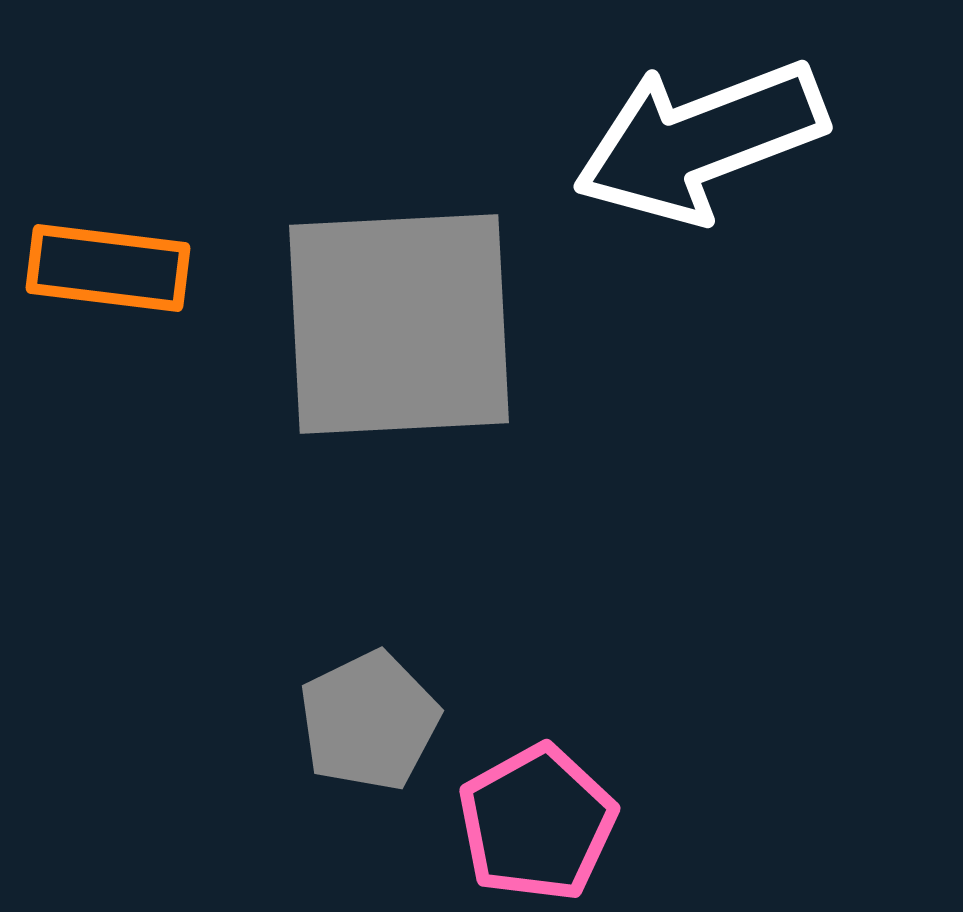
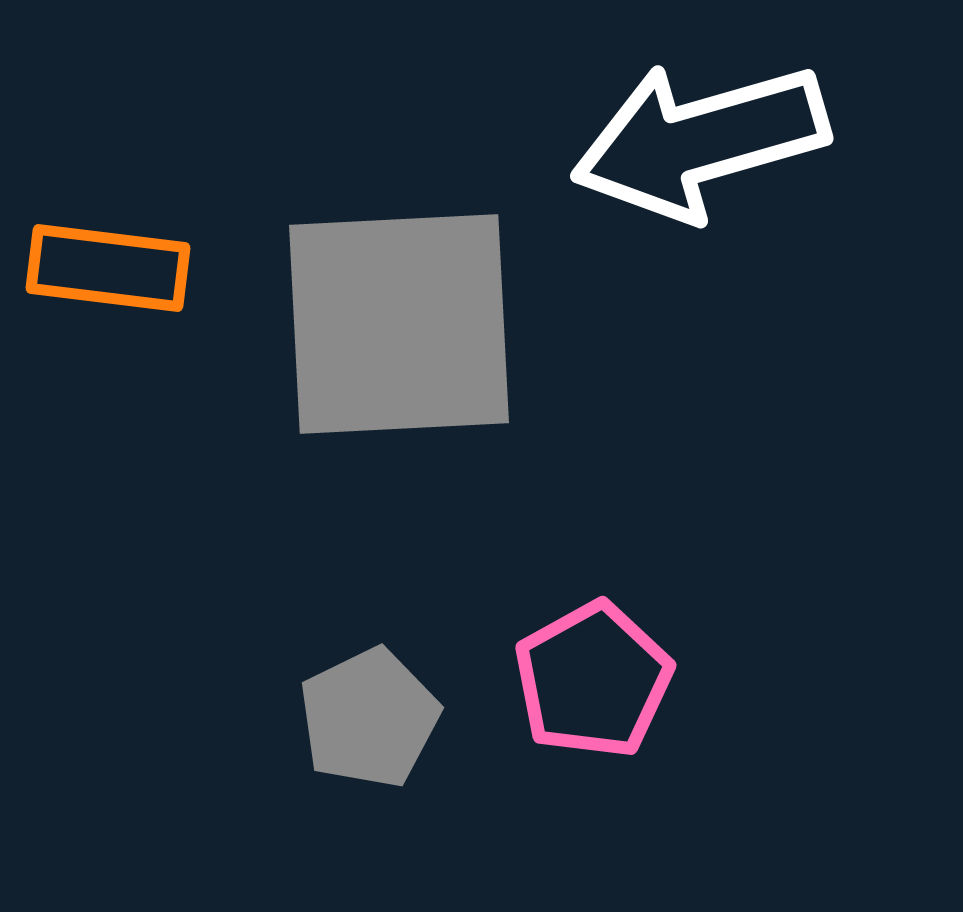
white arrow: rotated 5 degrees clockwise
gray pentagon: moved 3 px up
pink pentagon: moved 56 px right, 143 px up
